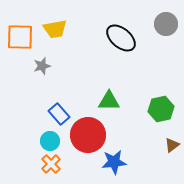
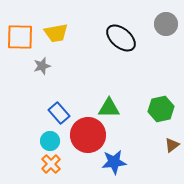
yellow trapezoid: moved 1 px right, 4 px down
green triangle: moved 7 px down
blue rectangle: moved 1 px up
